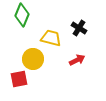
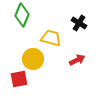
black cross: moved 5 px up
